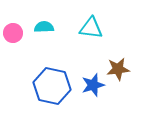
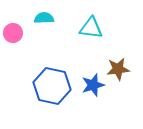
cyan semicircle: moved 9 px up
